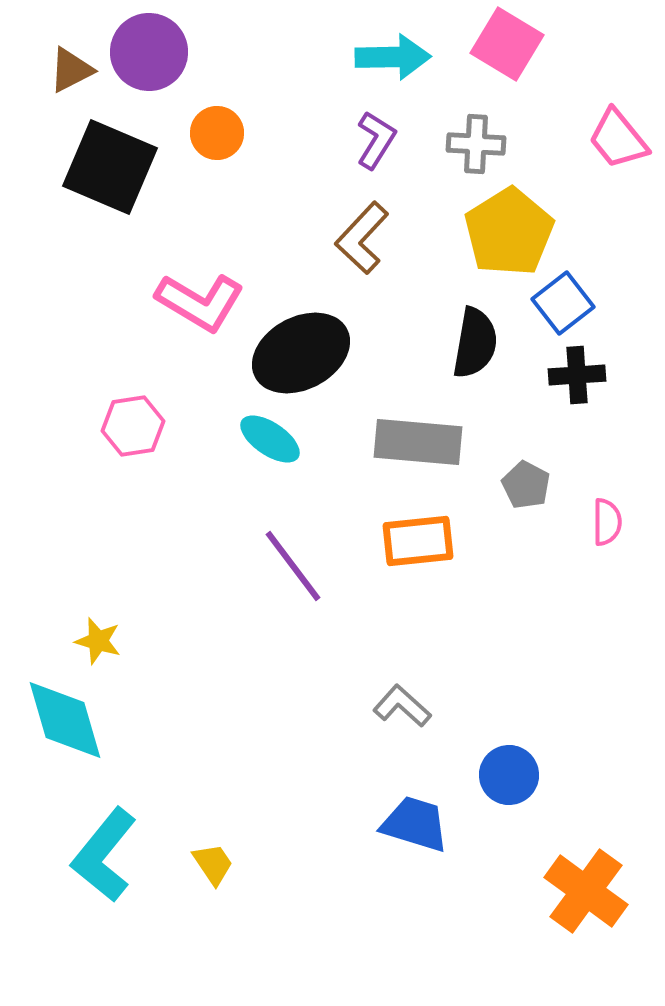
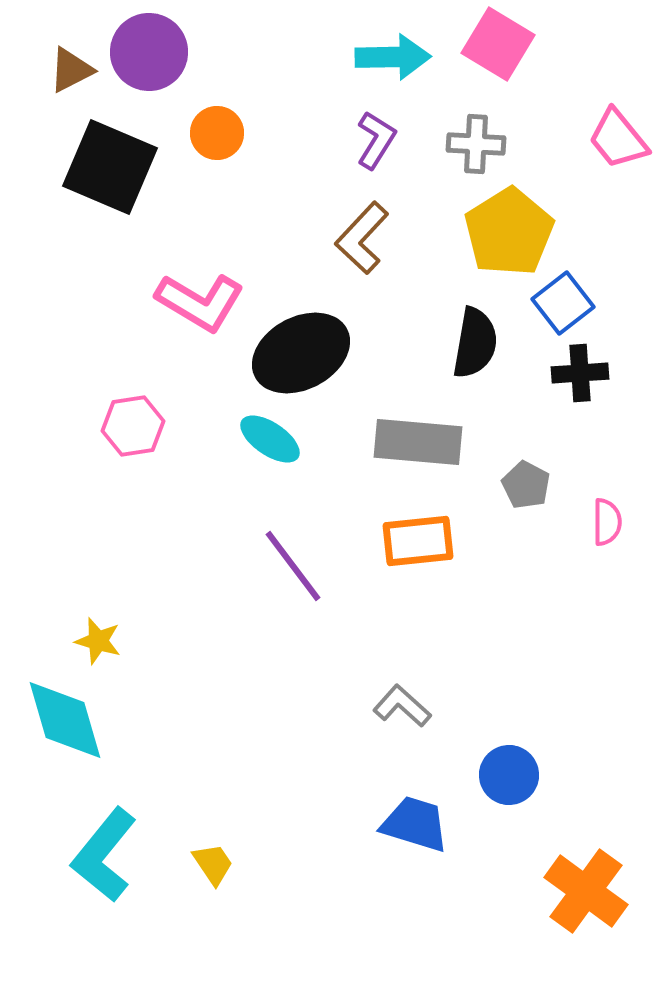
pink square: moved 9 px left
black cross: moved 3 px right, 2 px up
